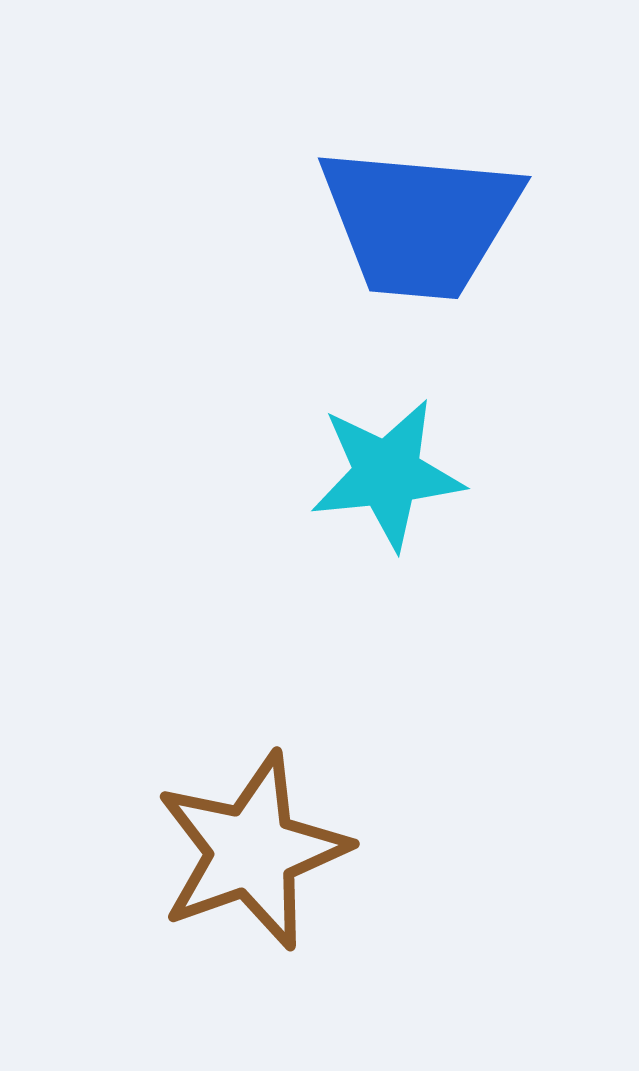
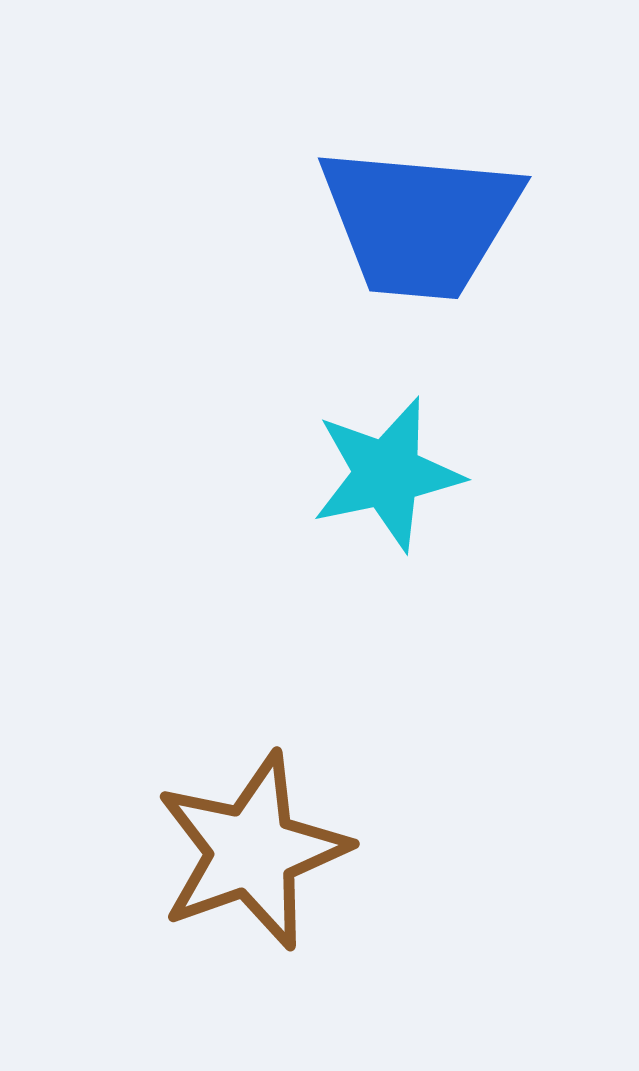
cyan star: rotated 6 degrees counterclockwise
